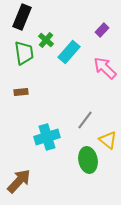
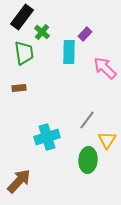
black rectangle: rotated 15 degrees clockwise
purple rectangle: moved 17 px left, 4 px down
green cross: moved 4 px left, 8 px up
cyan rectangle: rotated 40 degrees counterclockwise
brown rectangle: moved 2 px left, 4 px up
gray line: moved 2 px right
yellow triangle: moved 1 px left; rotated 24 degrees clockwise
green ellipse: rotated 15 degrees clockwise
